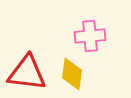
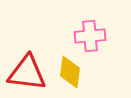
yellow diamond: moved 2 px left, 2 px up
